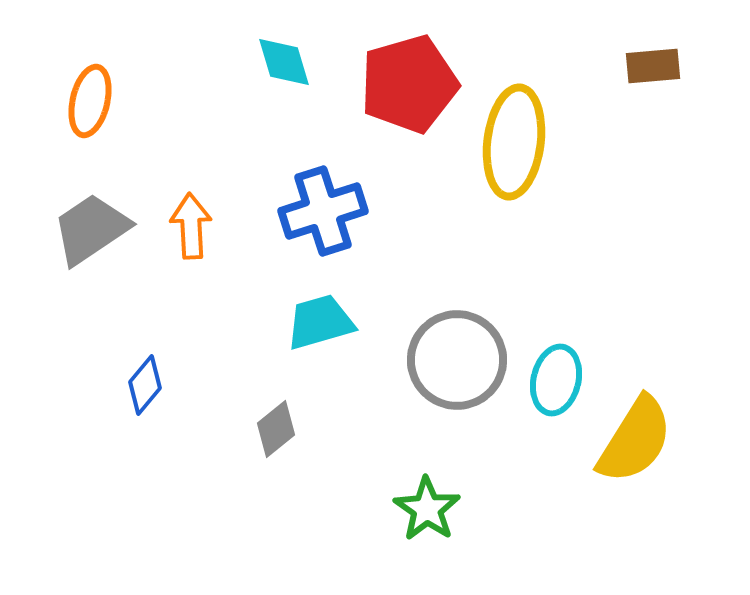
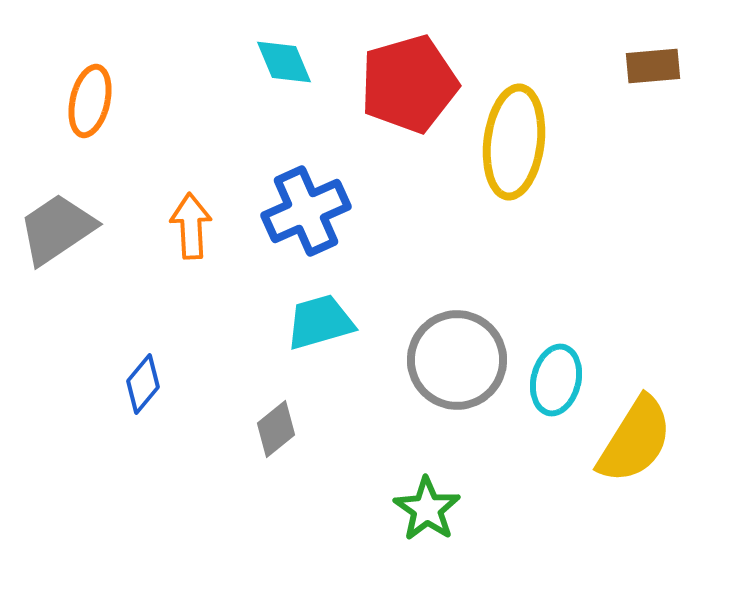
cyan diamond: rotated 6 degrees counterclockwise
blue cross: moved 17 px left; rotated 6 degrees counterclockwise
gray trapezoid: moved 34 px left
blue diamond: moved 2 px left, 1 px up
